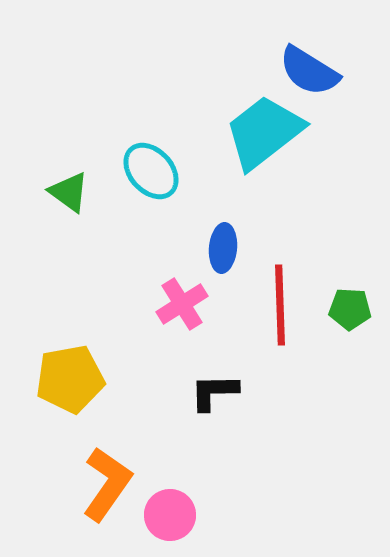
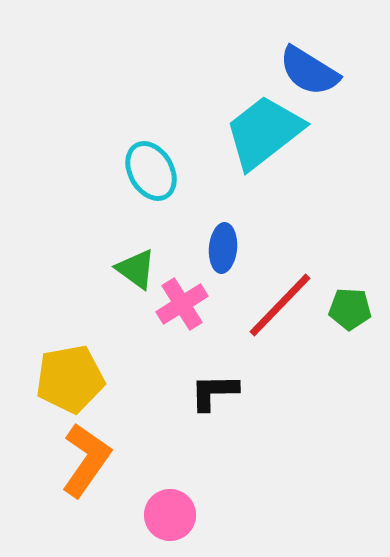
cyan ellipse: rotated 12 degrees clockwise
green triangle: moved 67 px right, 77 px down
red line: rotated 46 degrees clockwise
orange L-shape: moved 21 px left, 24 px up
